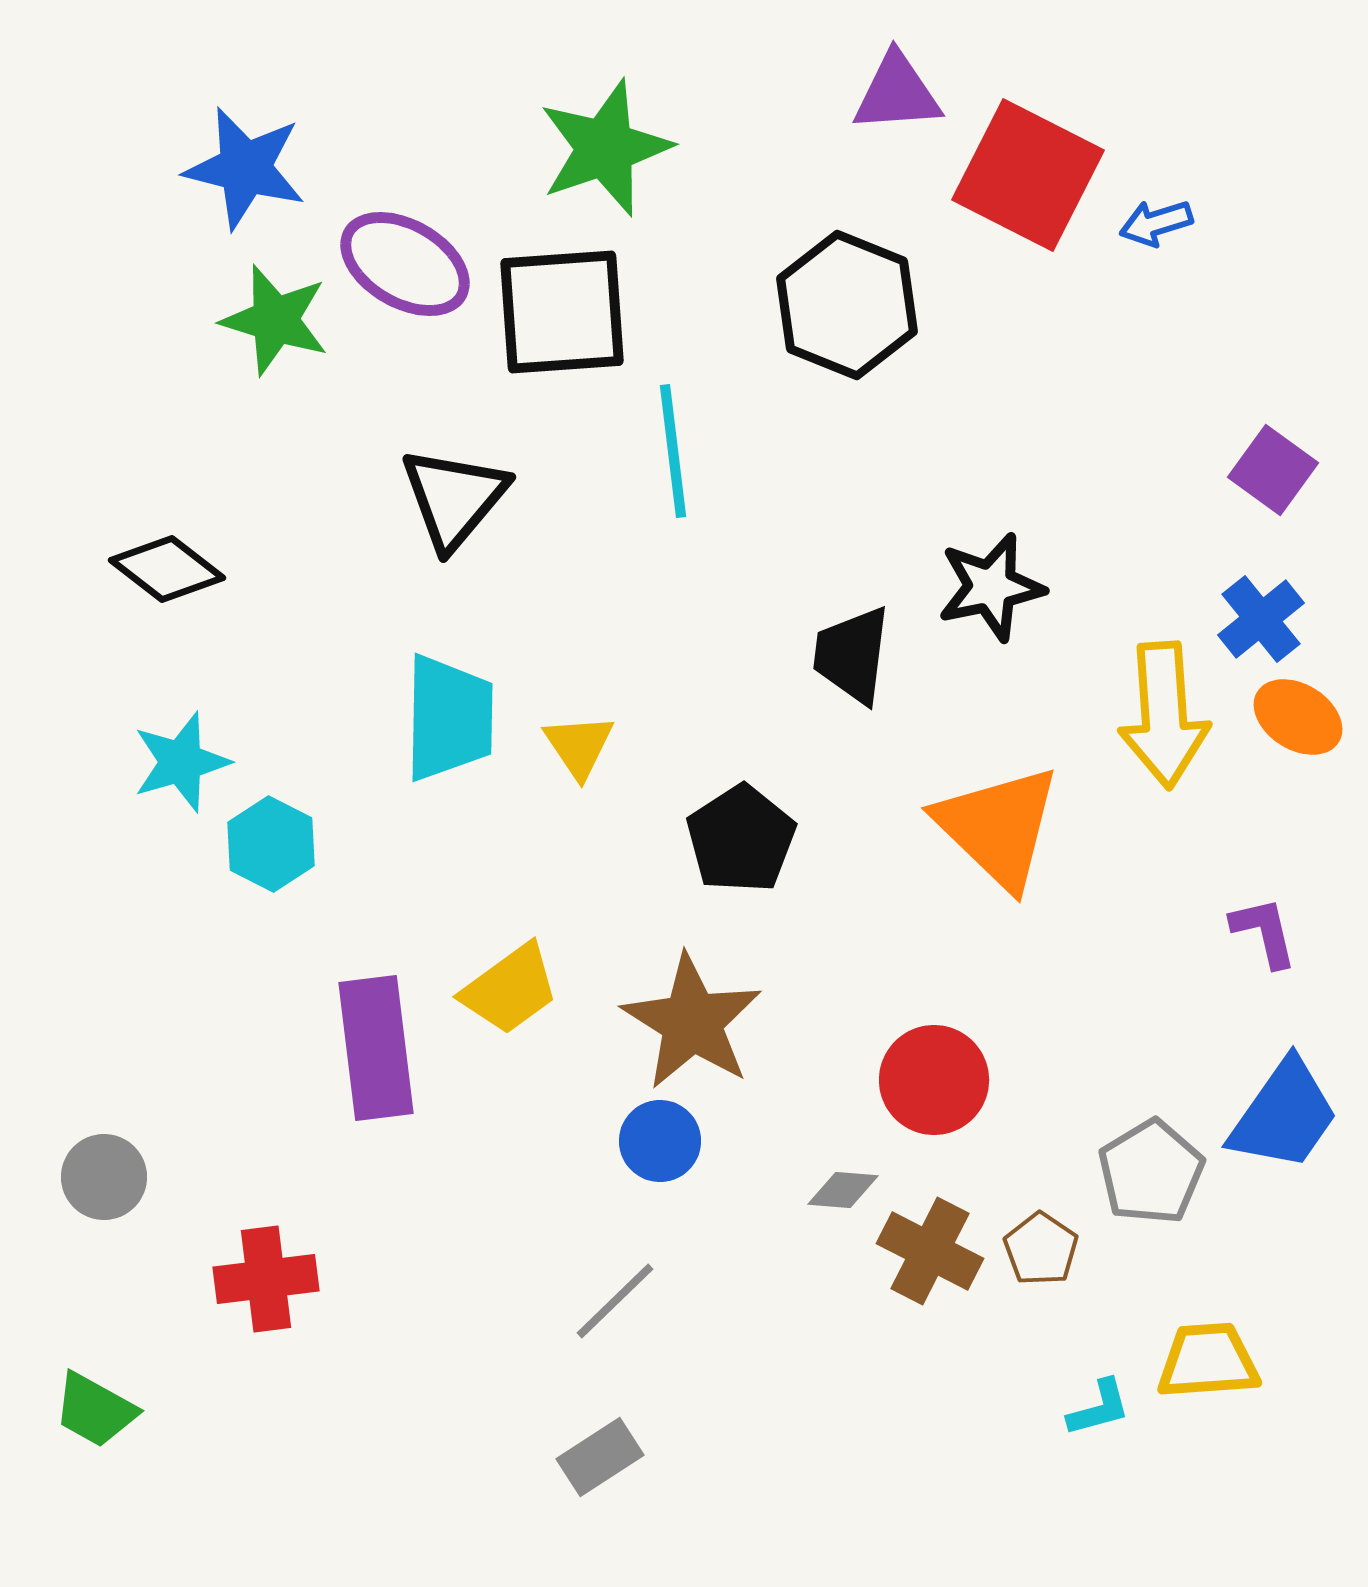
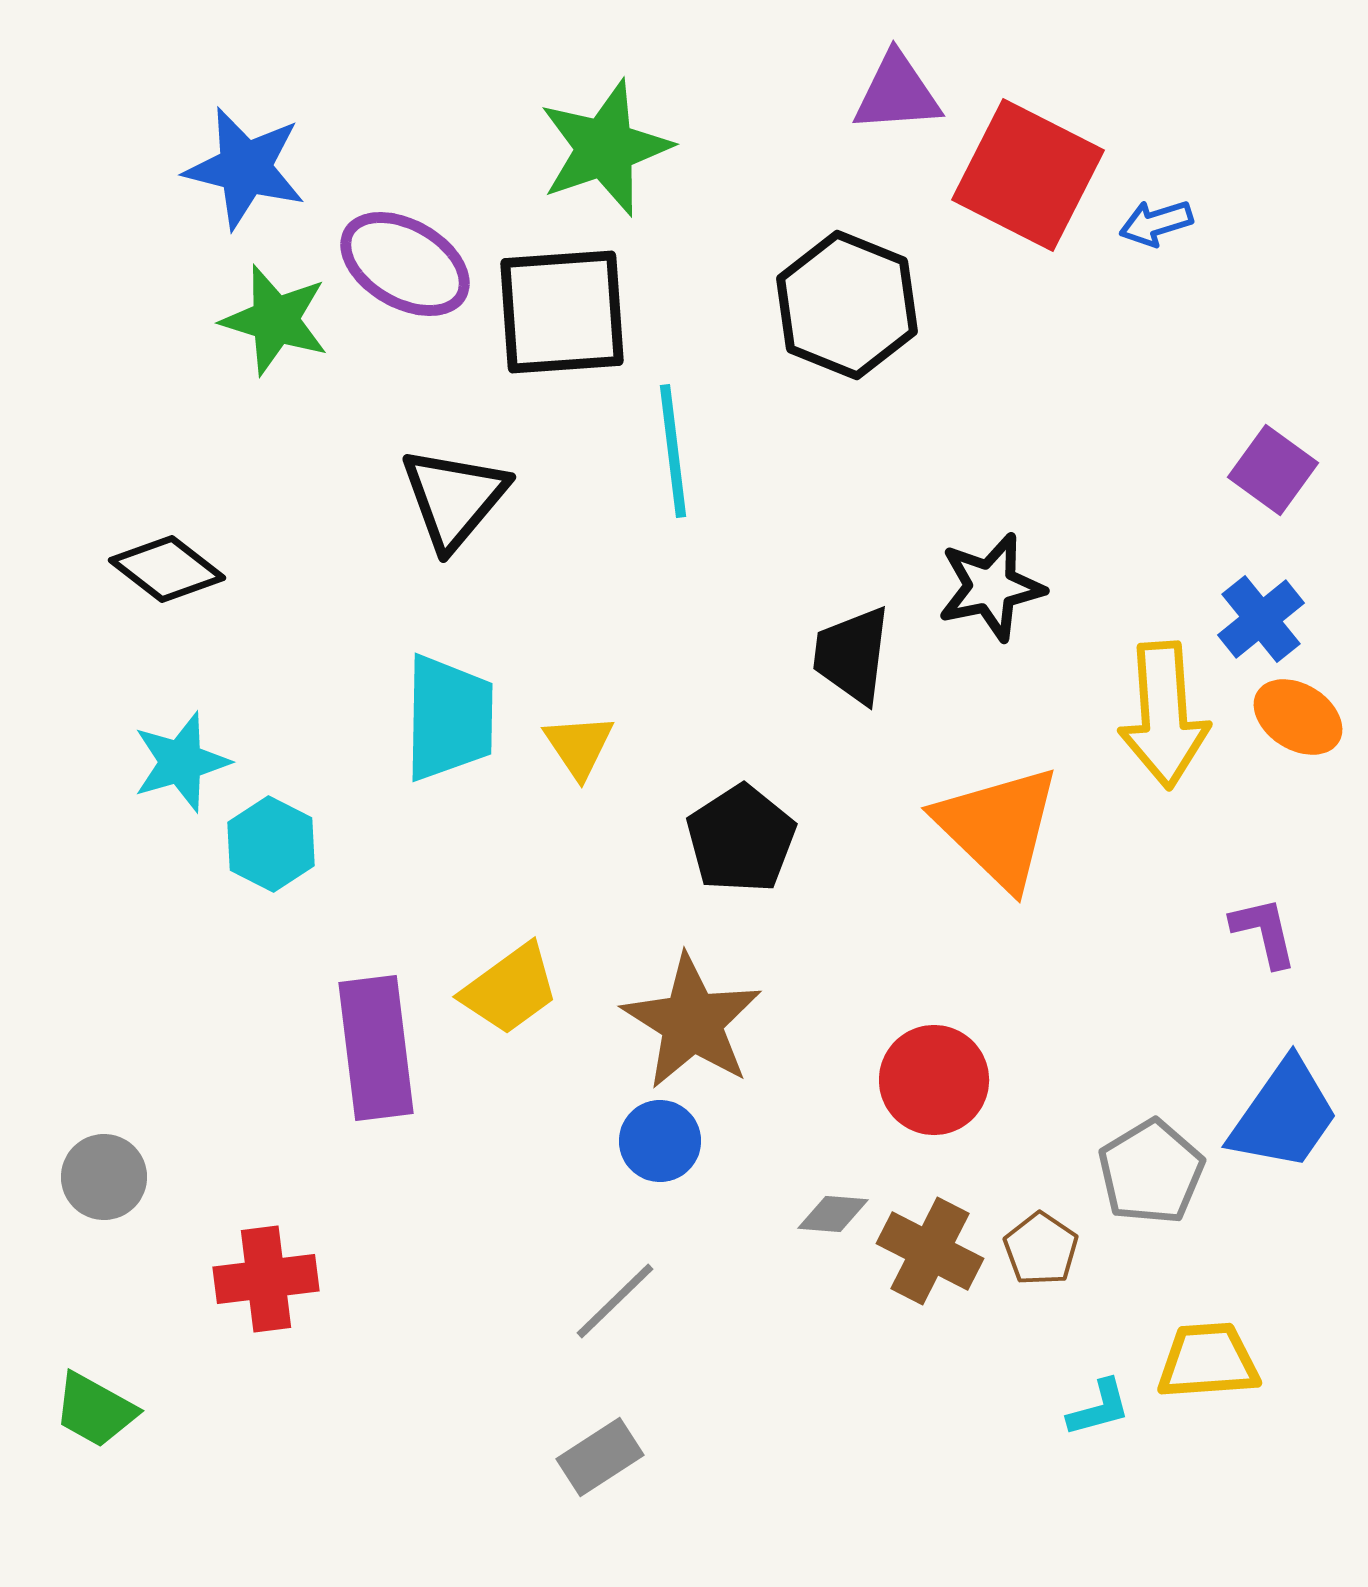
gray diamond at (843, 1190): moved 10 px left, 24 px down
